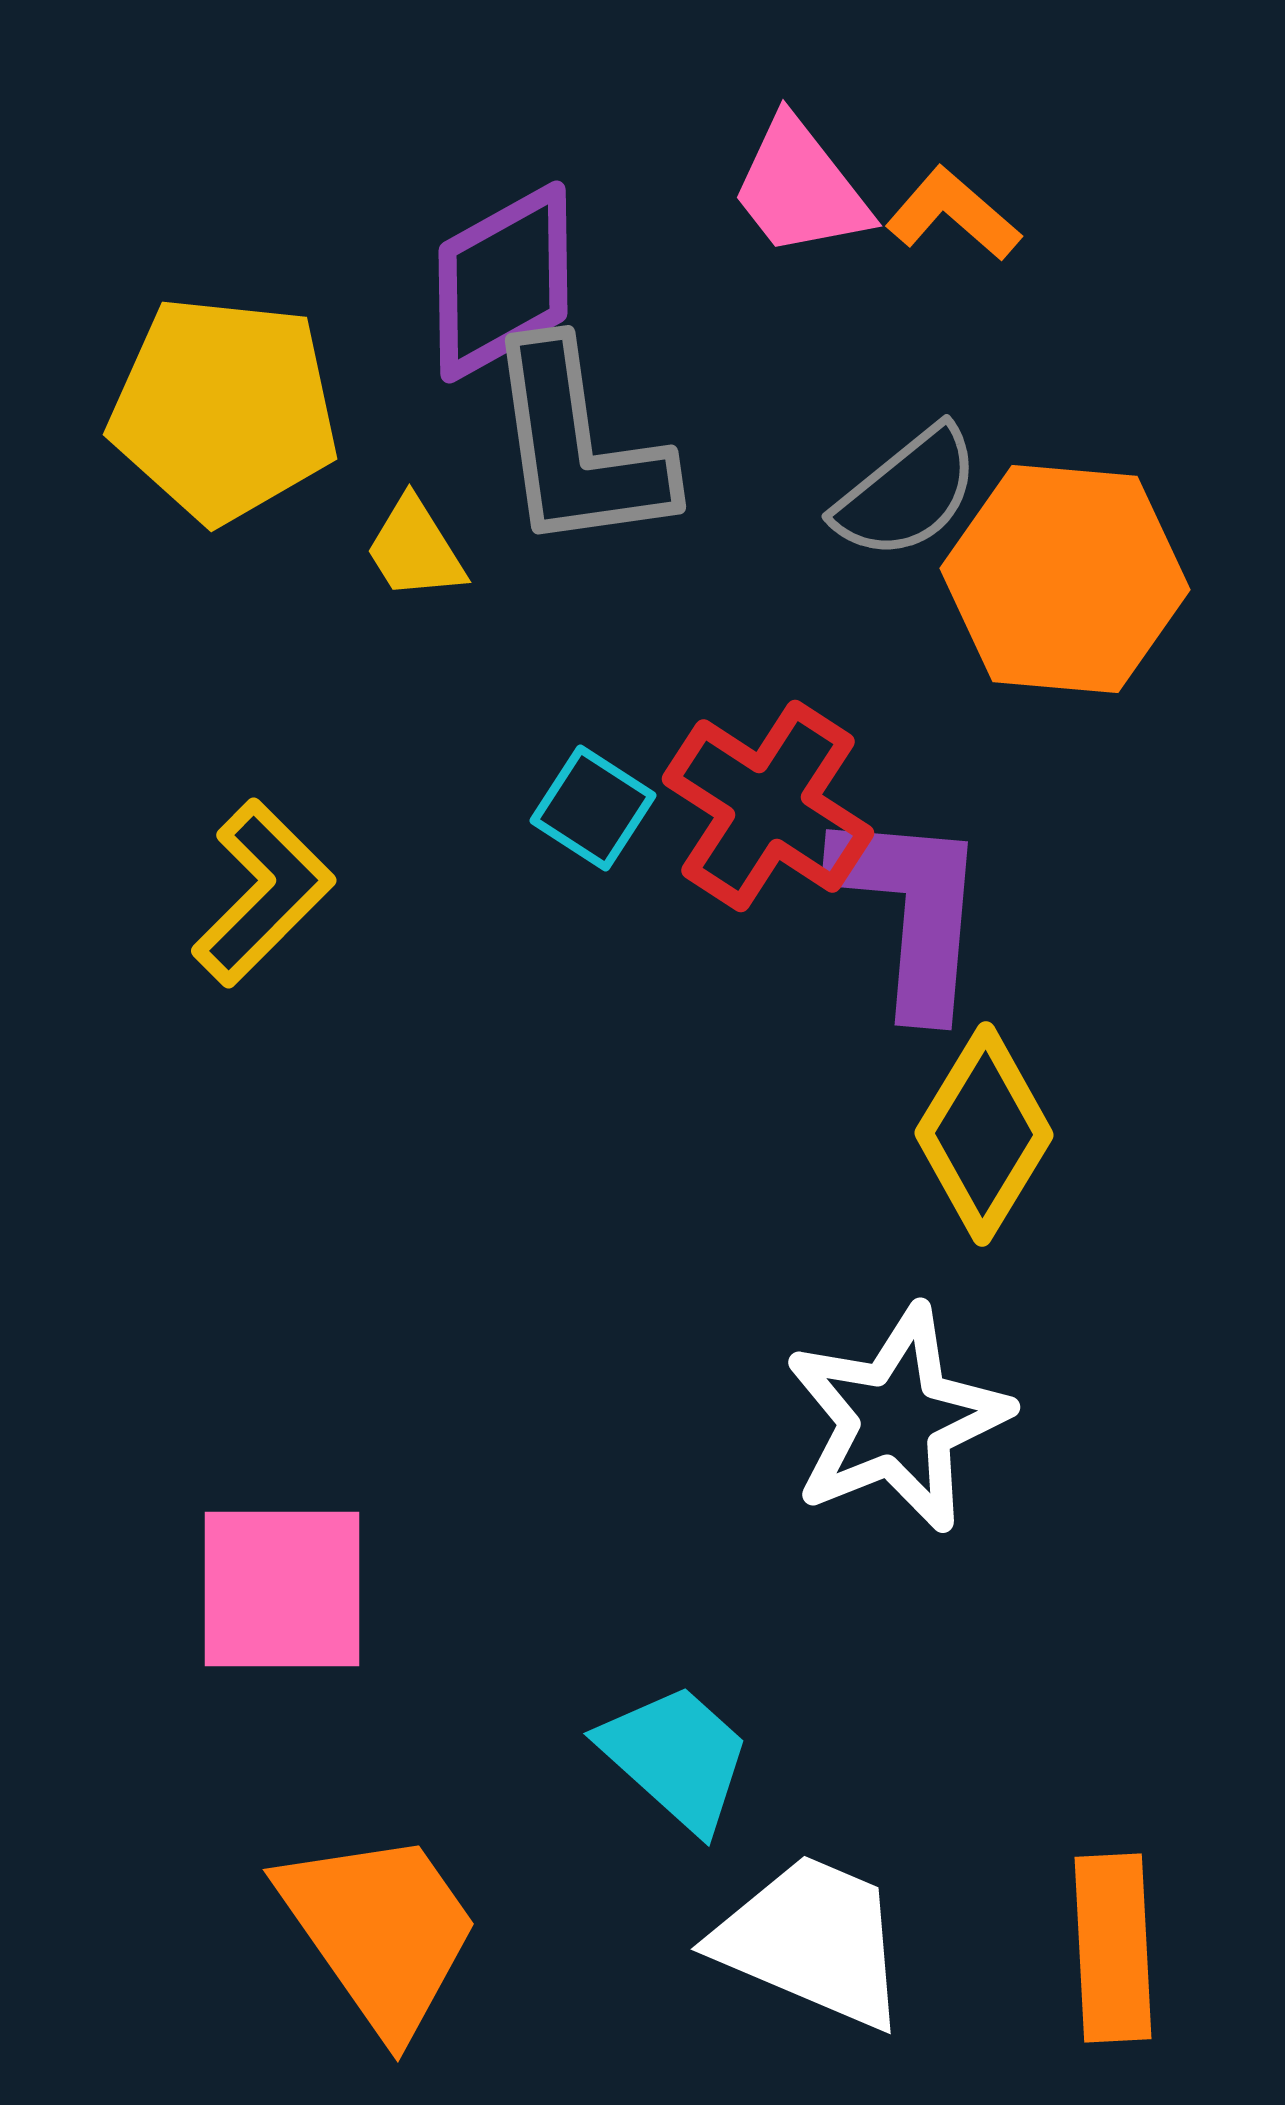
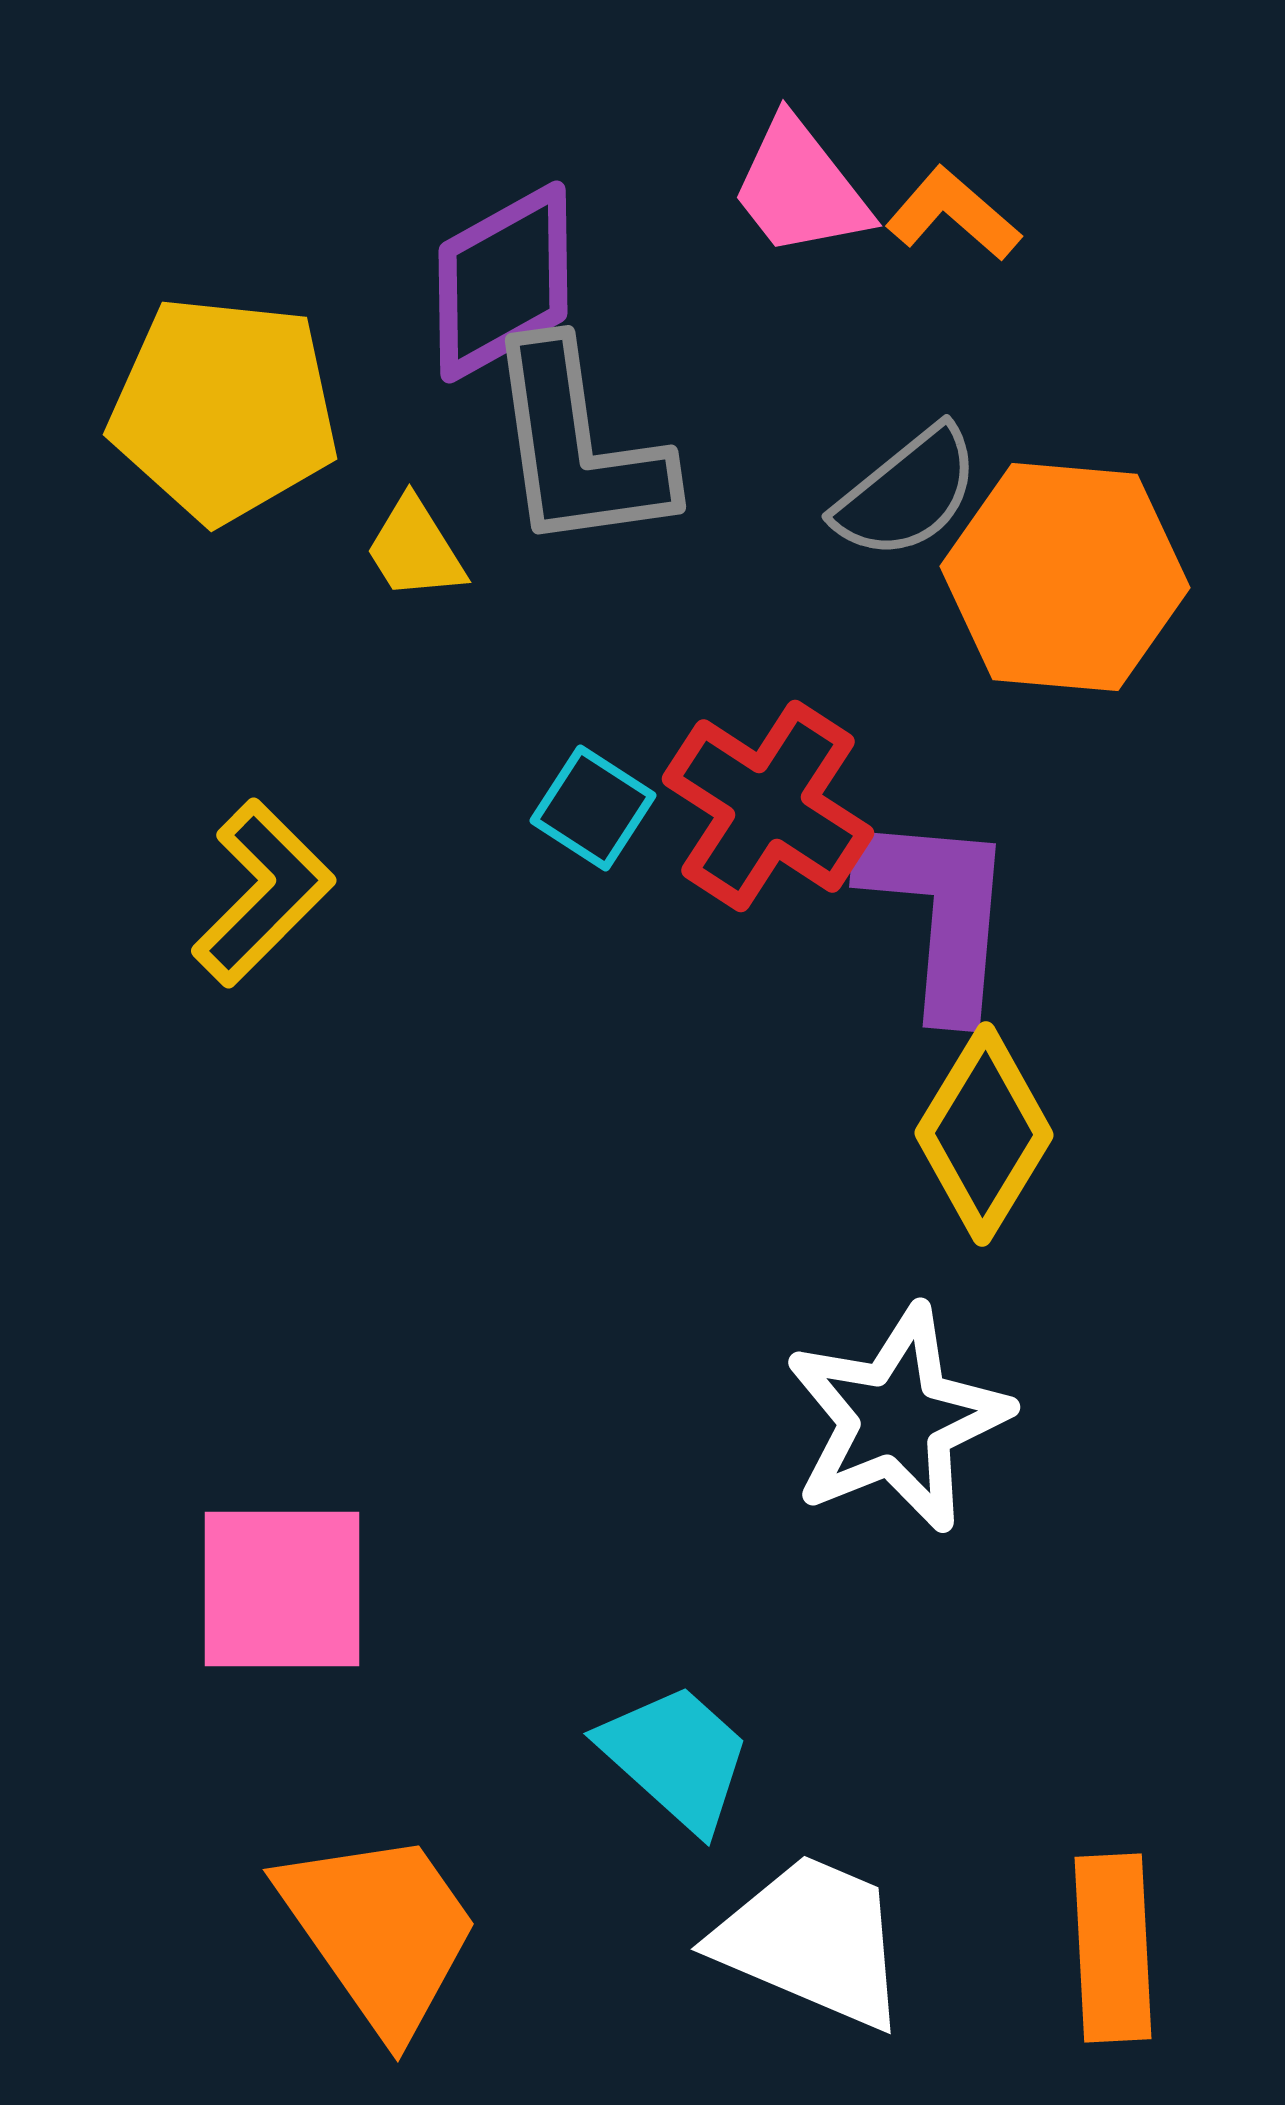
orange hexagon: moved 2 px up
purple L-shape: moved 28 px right, 2 px down
